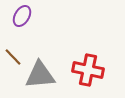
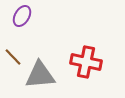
red cross: moved 2 px left, 8 px up
